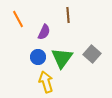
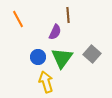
purple semicircle: moved 11 px right
